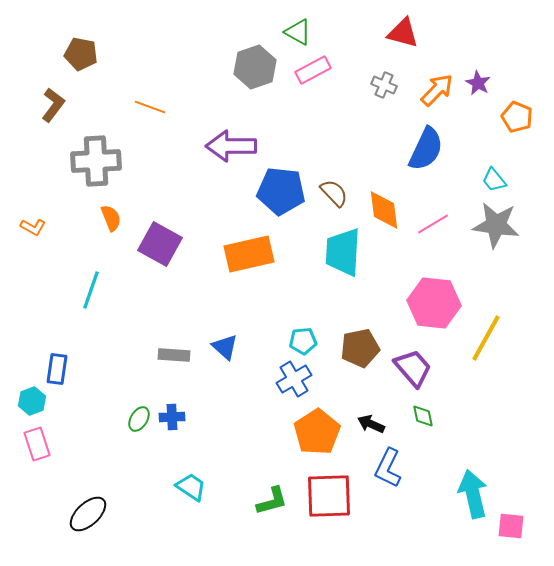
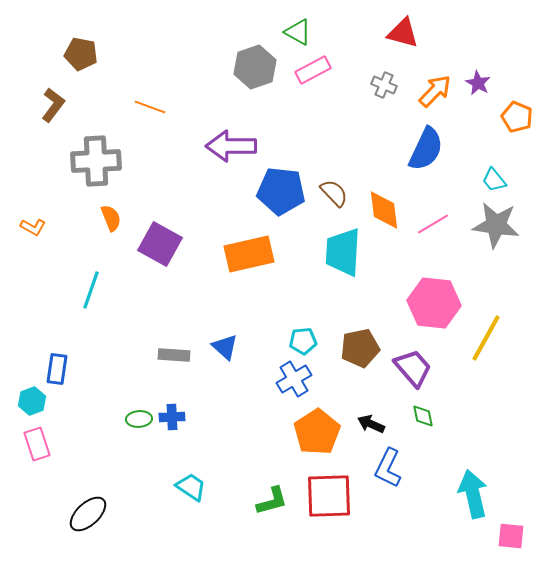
orange arrow at (437, 90): moved 2 px left, 1 px down
green ellipse at (139, 419): rotated 55 degrees clockwise
pink square at (511, 526): moved 10 px down
